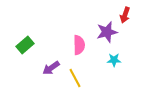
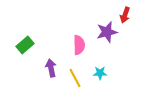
cyan star: moved 14 px left, 13 px down
purple arrow: rotated 114 degrees clockwise
